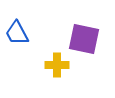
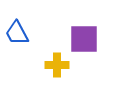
purple square: rotated 12 degrees counterclockwise
